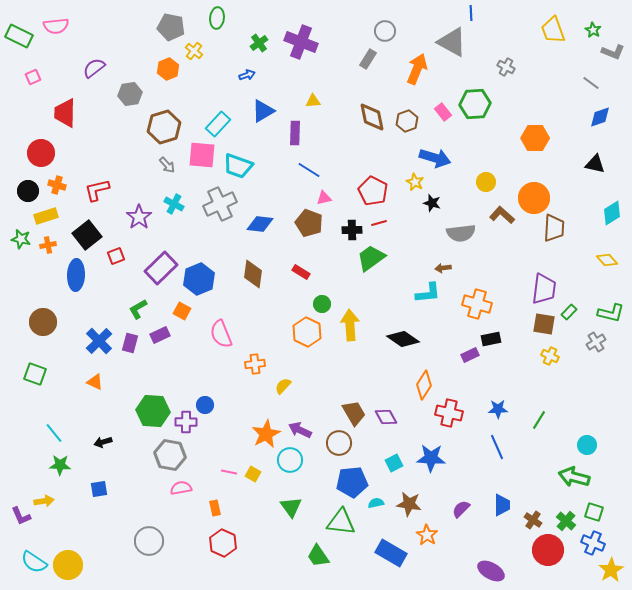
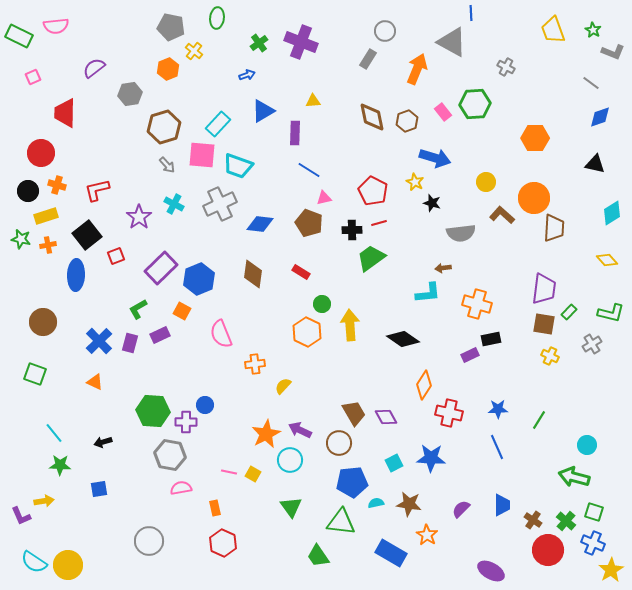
gray cross at (596, 342): moved 4 px left, 2 px down
